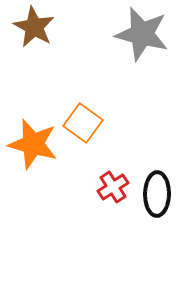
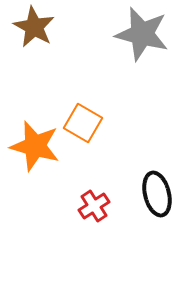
orange square: rotated 6 degrees counterclockwise
orange star: moved 2 px right, 2 px down
red cross: moved 19 px left, 19 px down
black ellipse: rotated 15 degrees counterclockwise
